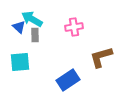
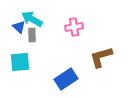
gray rectangle: moved 3 px left
blue rectangle: moved 2 px left, 1 px up
